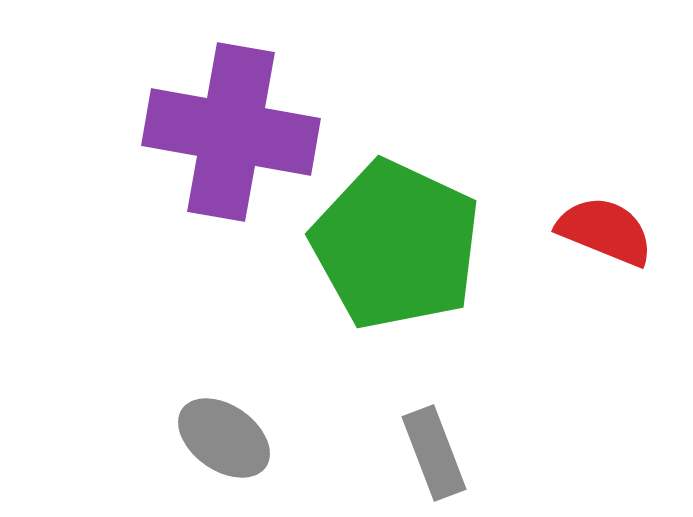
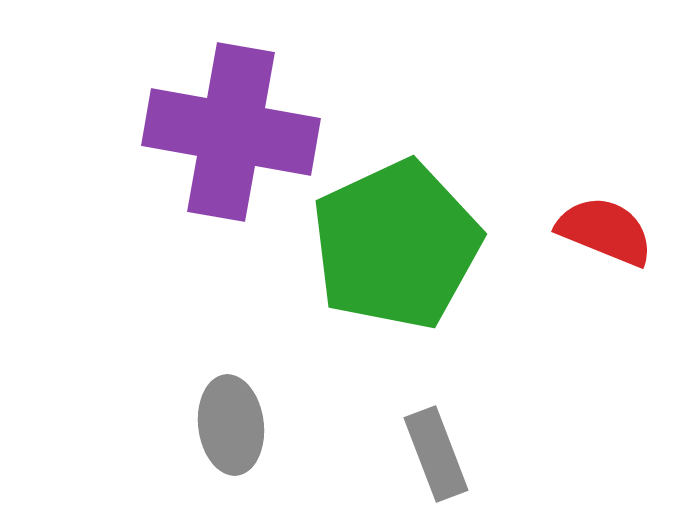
green pentagon: rotated 22 degrees clockwise
gray ellipse: moved 7 px right, 13 px up; rotated 48 degrees clockwise
gray rectangle: moved 2 px right, 1 px down
